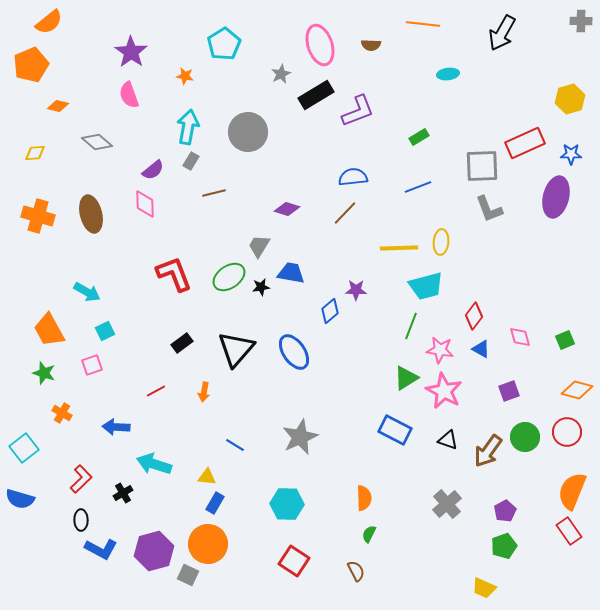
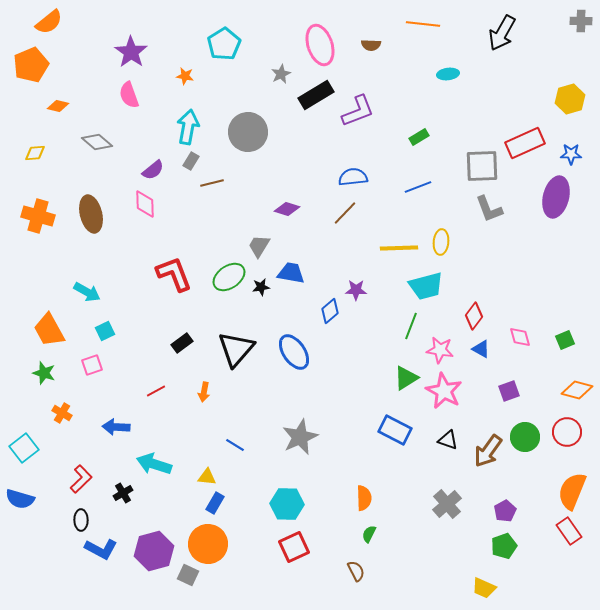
brown line at (214, 193): moved 2 px left, 10 px up
red square at (294, 561): moved 14 px up; rotated 32 degrees clockwise
